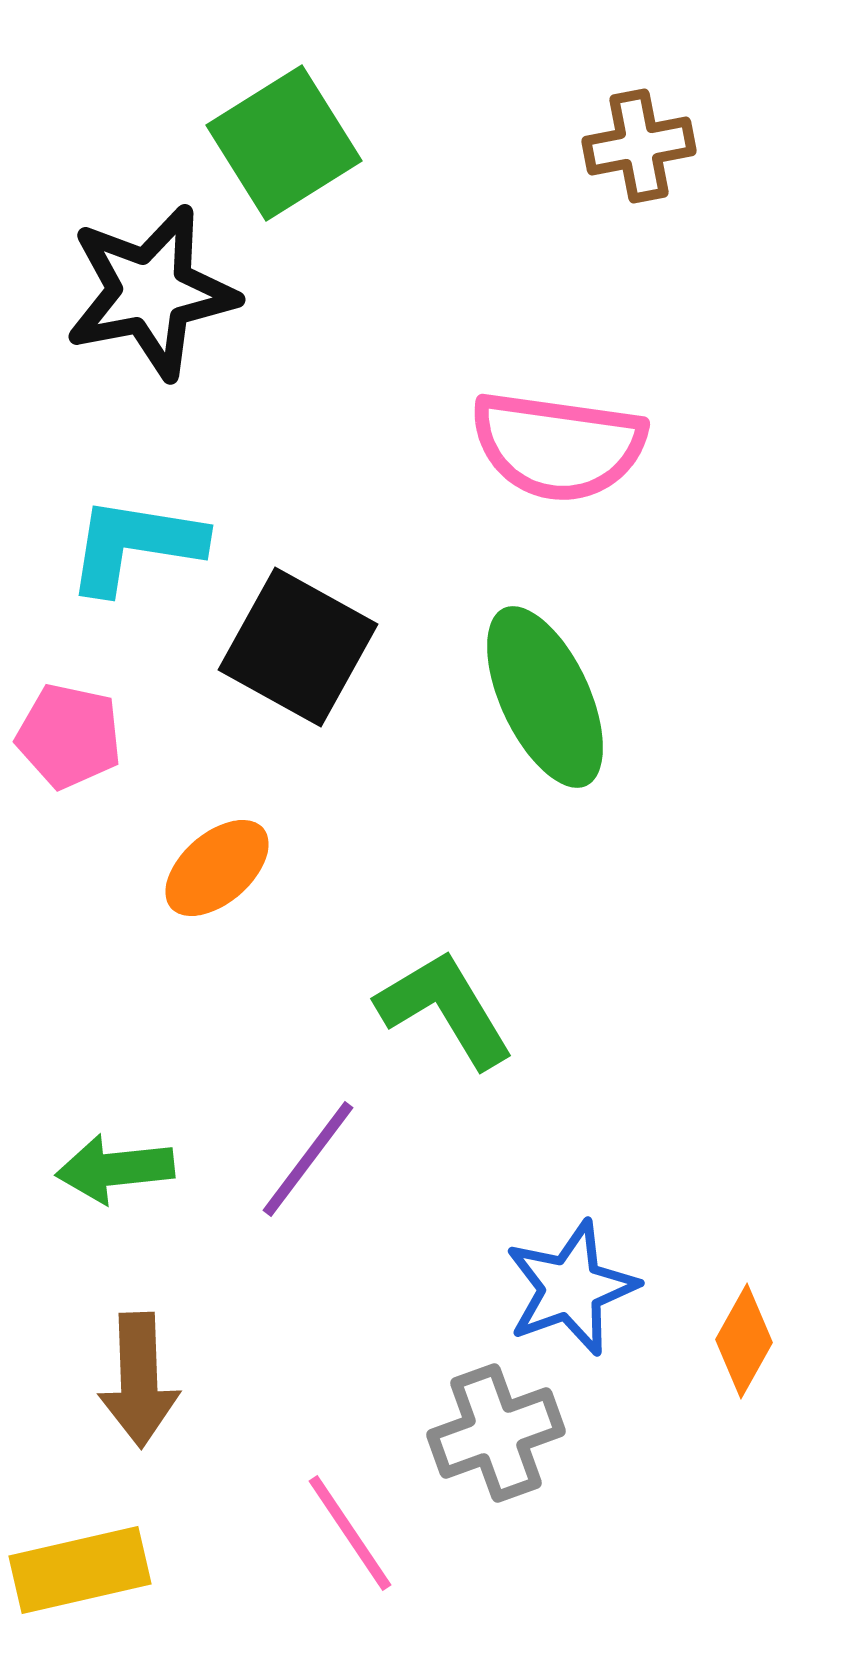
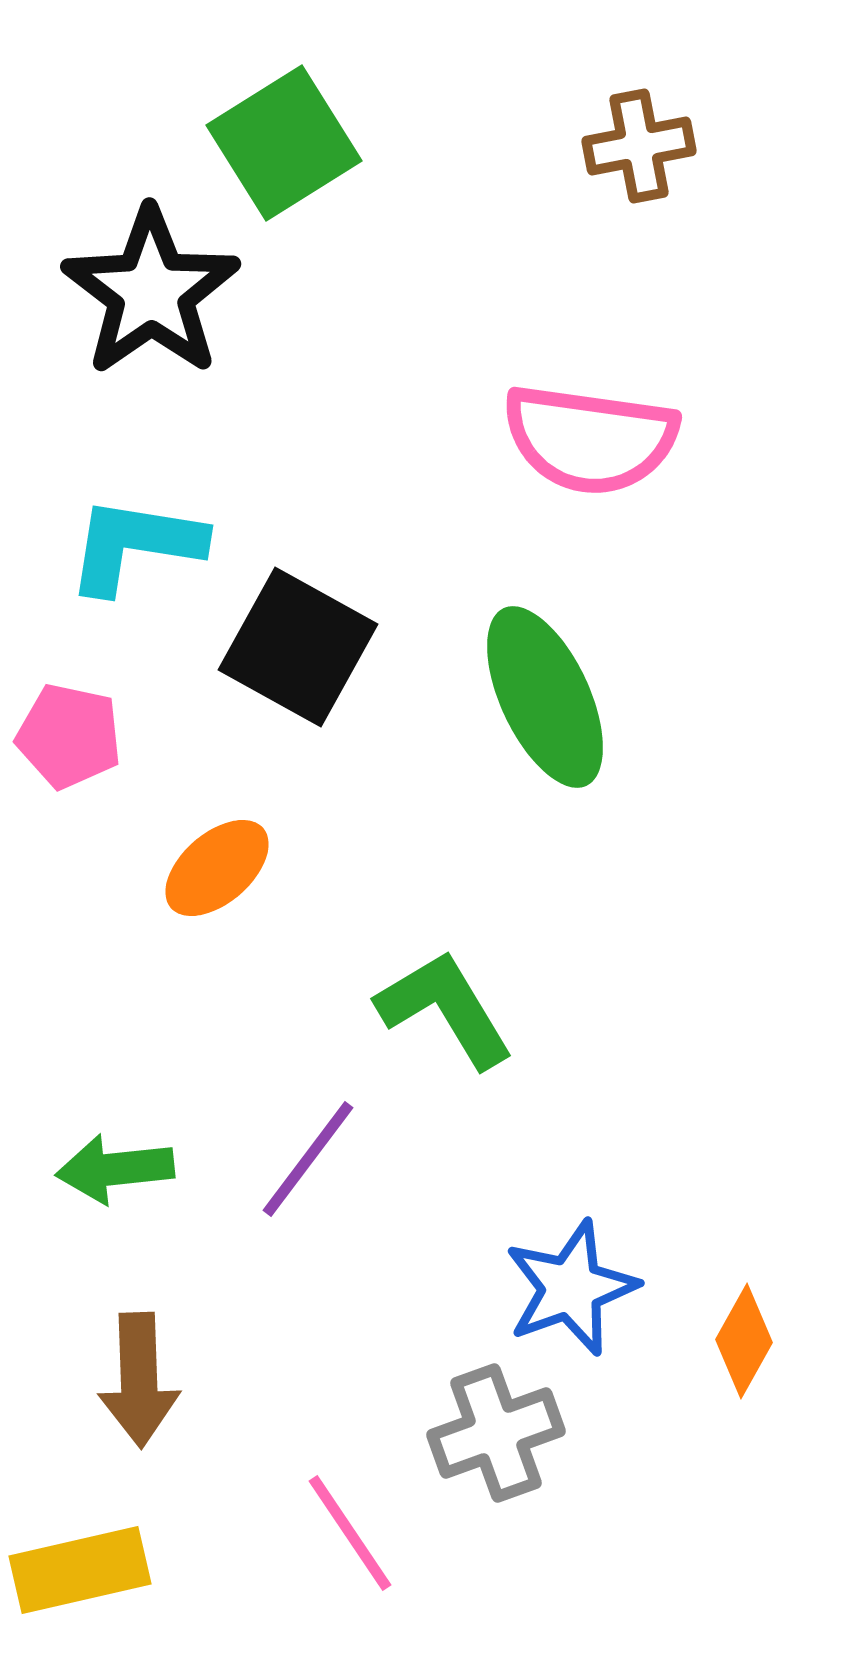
black star: rotated 24 degrees counterclockwise
pink semicircle: moved 32 px right, 7 px up
